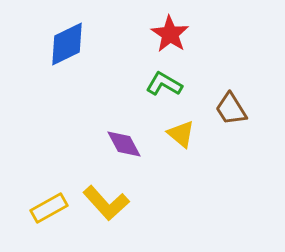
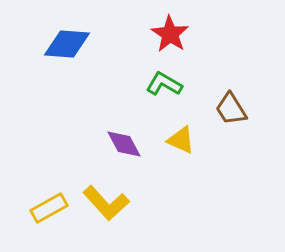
blue diamond: rotated 30 degrees clockwise
yellow triangle: moved 6 px down; rotated 16 degrees counterclockwise
